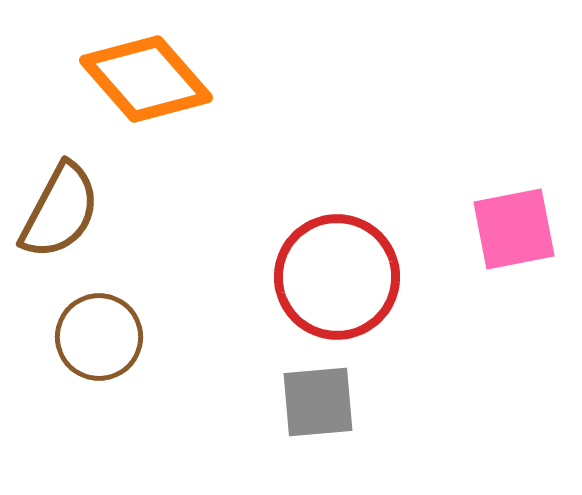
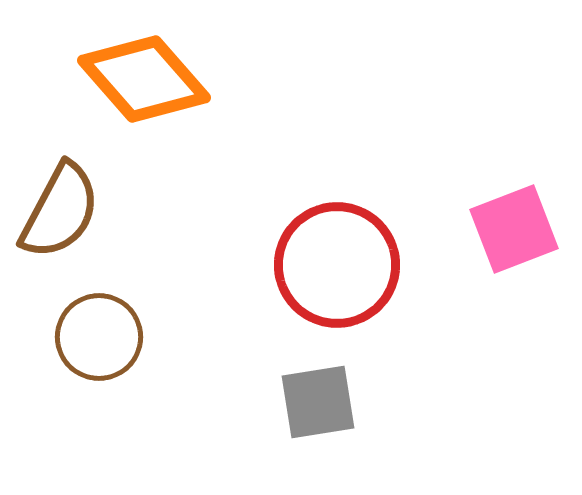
orange diamond: moved 2 px left
pink square: rotated 10 degrees counterclockwise
red circle: moved 12 px up
gray square: rotated 4 degrees counterclockwise
